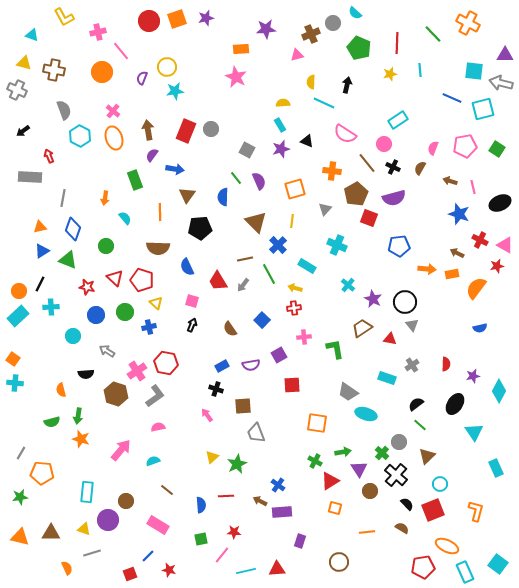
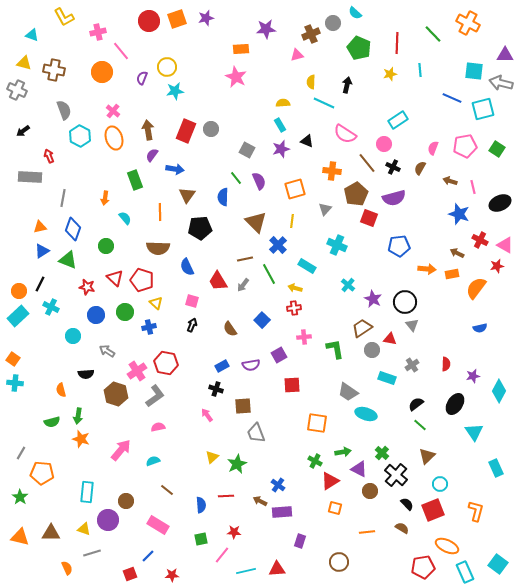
cyan cross at (51, 307): rotated 28 degrees clockwise
gray circle at (399, 442): moved 27 px left, 92 px up
purple triangle at (359, 469): rotated 30 degrees counterclockwise
green star at (20, 497): rotated 28 degrees counterclockwise
red star at (169, 570): moved 3 px right, 5 px down; rotated 16 degrees counterclockwise
